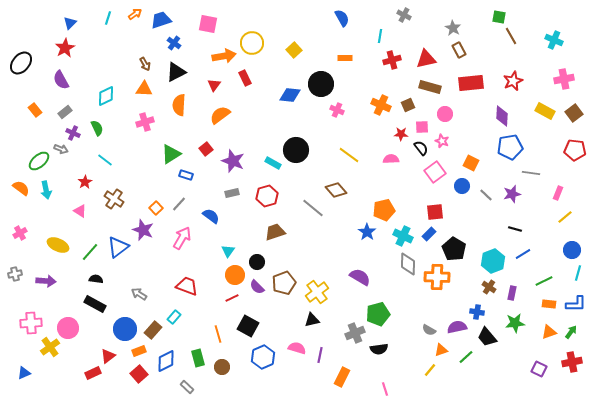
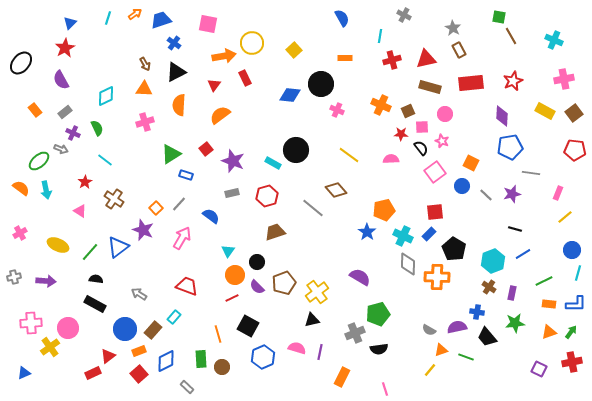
brown square at (408, 105): moved 6 px down
gray cross at (15, 274): moved 1 px left, 3 px down
purple line at (320, 355): moved 3 px up
green line at (466, 357): rotated 63 degrees clockwise
green rectangle at (198, 358): moved 3 px right, 1 px down; rotated 12 degrees clockwise
